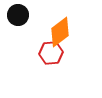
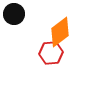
black circle: moved 4 px left, 1 px up
